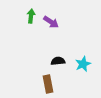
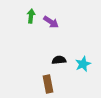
black semicircle: moved 1 px right, 1 px up
